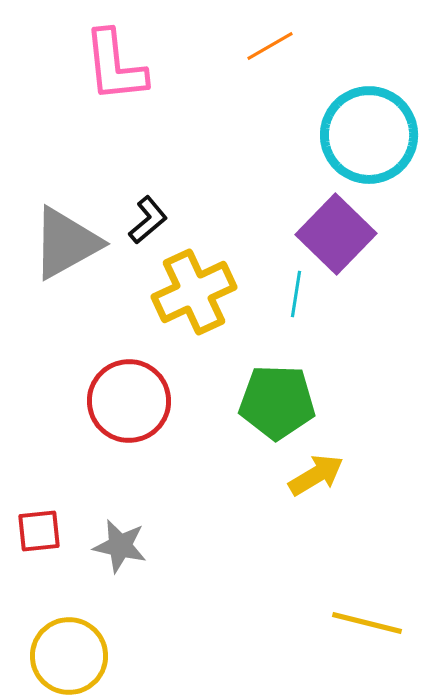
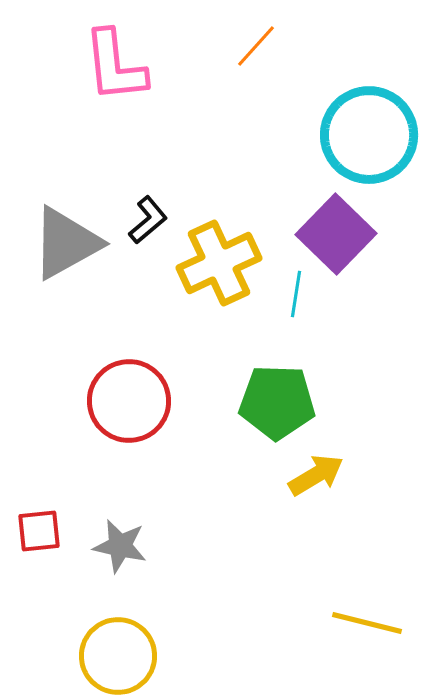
orange line: moved 14 px left; rotated 18 degrees counterclockwise
yellow cross: moved 25 px right, 29 px up
yellow circle: moved 49 px right
